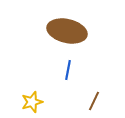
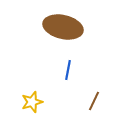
brown ellipse: moved 4 px left, 4 px up
